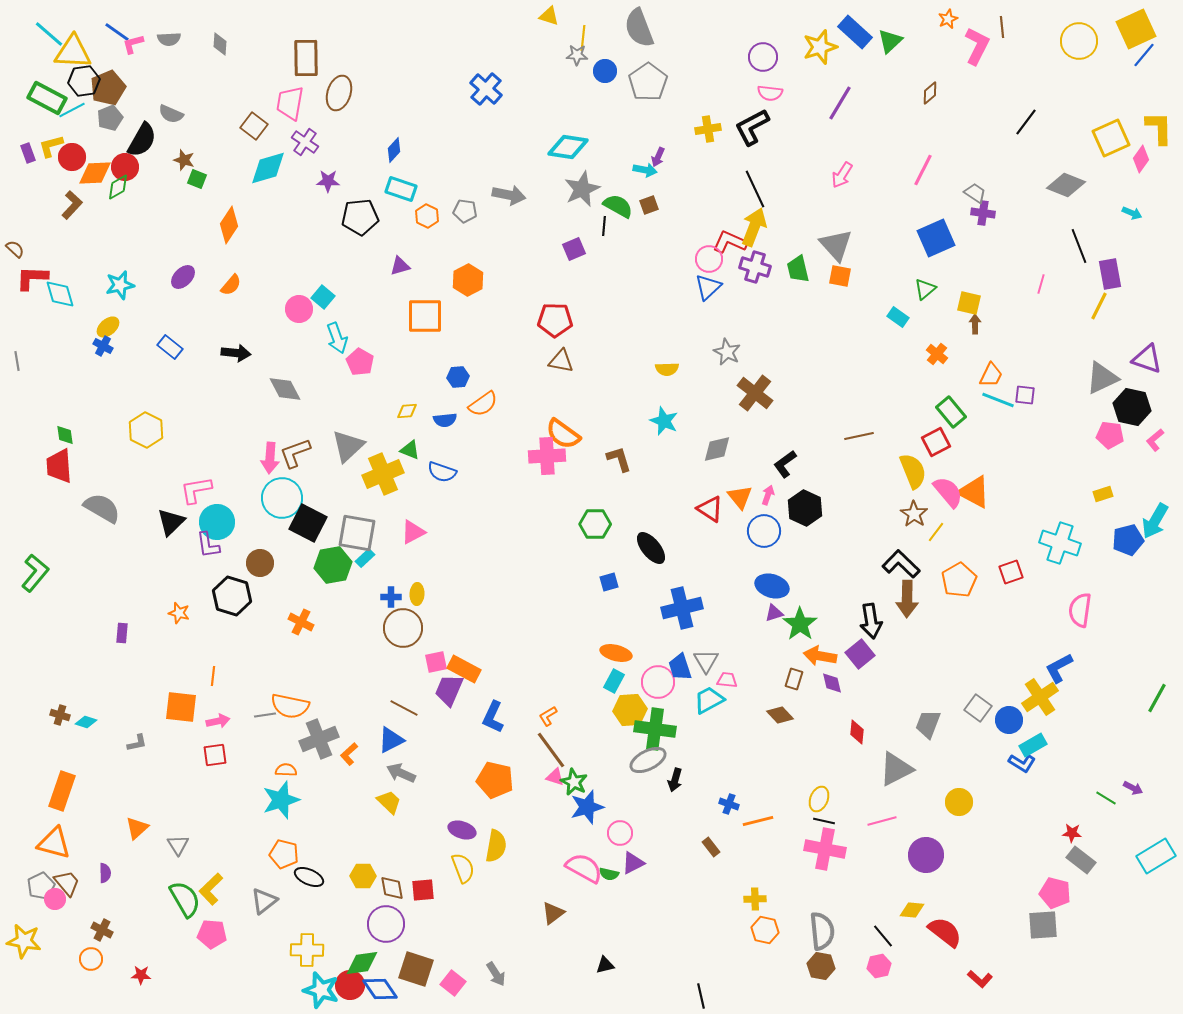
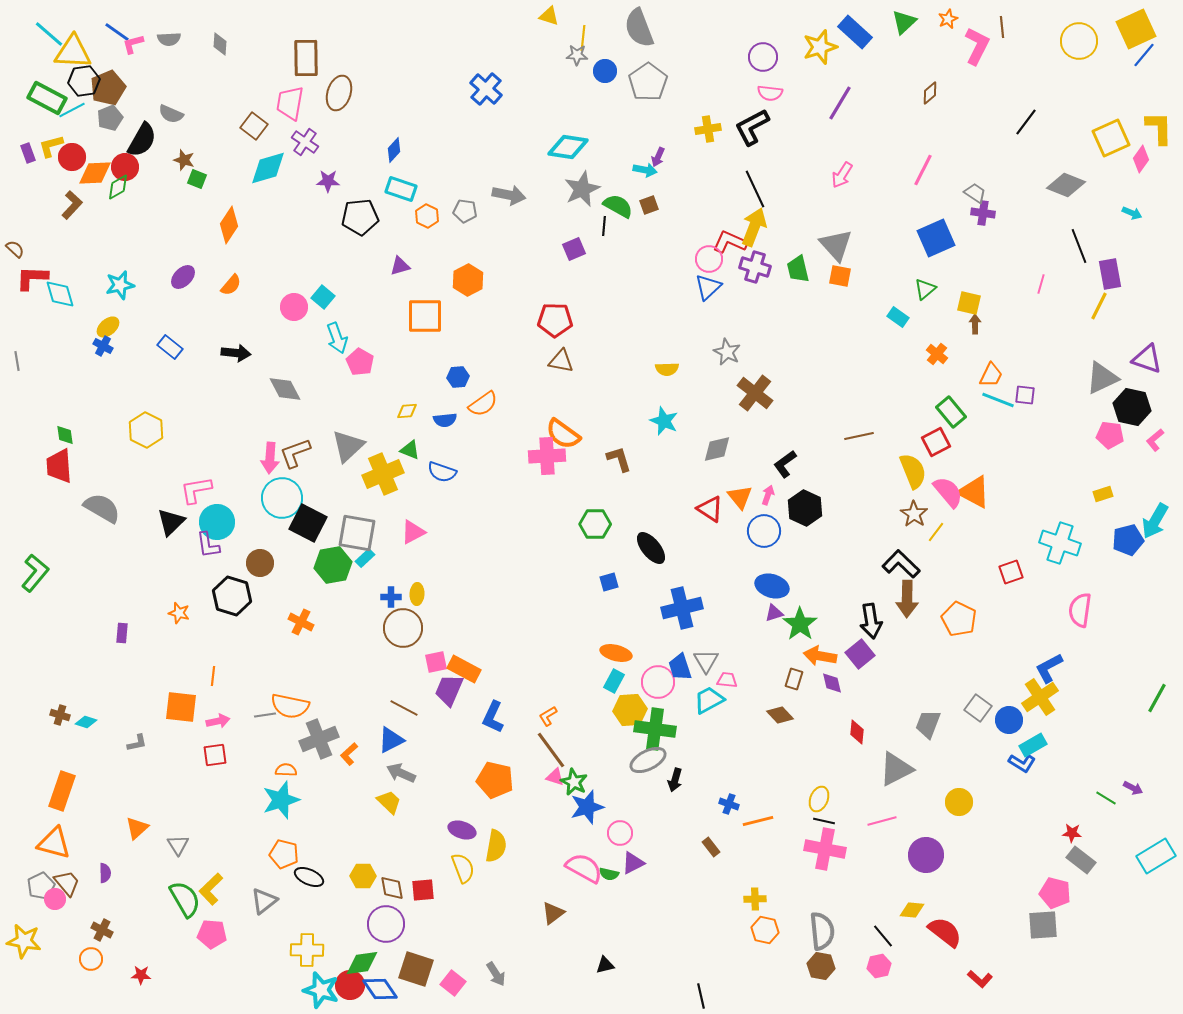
green triangle at (890, 41): moved 14 px right, 19 px up
pink circle at (299, 309): moved 5 px left, 2 px up
orange pentagon at (959, 580): moved 39 px down; rotated 16 degrees counterclockwise
blue L-shape at (1059, 668): moved 10 px left
